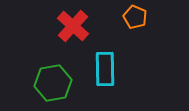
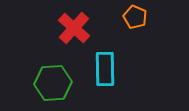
red cross: moved 1 px right, 2 px down
green hexagon: rotated 6 degrees clockwise
